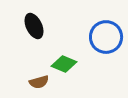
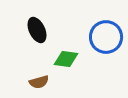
black ellipse: moved 3 px right, 4 px down
green diamond: moved 2 px right, 5 px up; rotated 15 degrees counterclockwise
